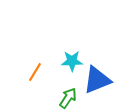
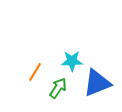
blue triangle: moved 3 px down
green arrow: moved 10 px left, 10 px up
